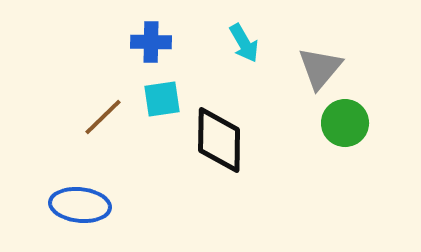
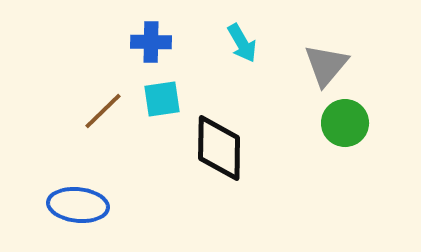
cyan arrow: moved 2 px left
gray triangle: moved 6 px right, 3 px up
brown line: moved 6 px up
black diamond: moved 8 px down
blue ellipse: moved 2 px left
